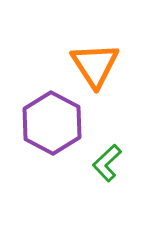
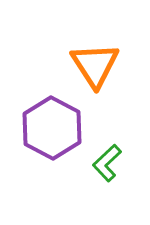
purple hexagon: moved 5 px down
